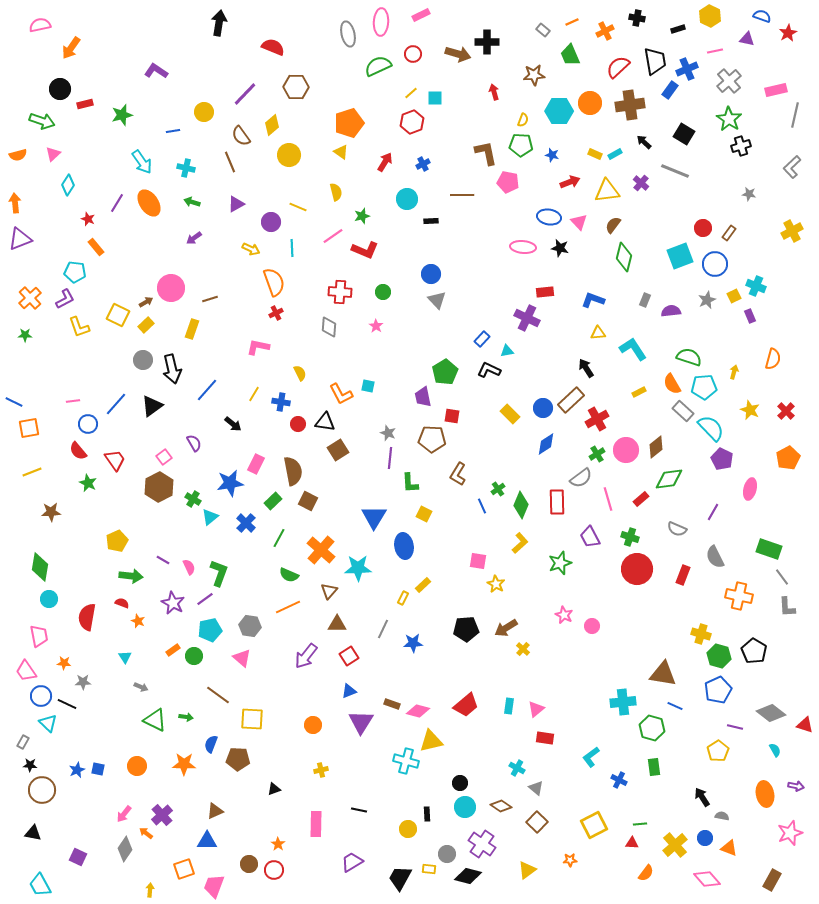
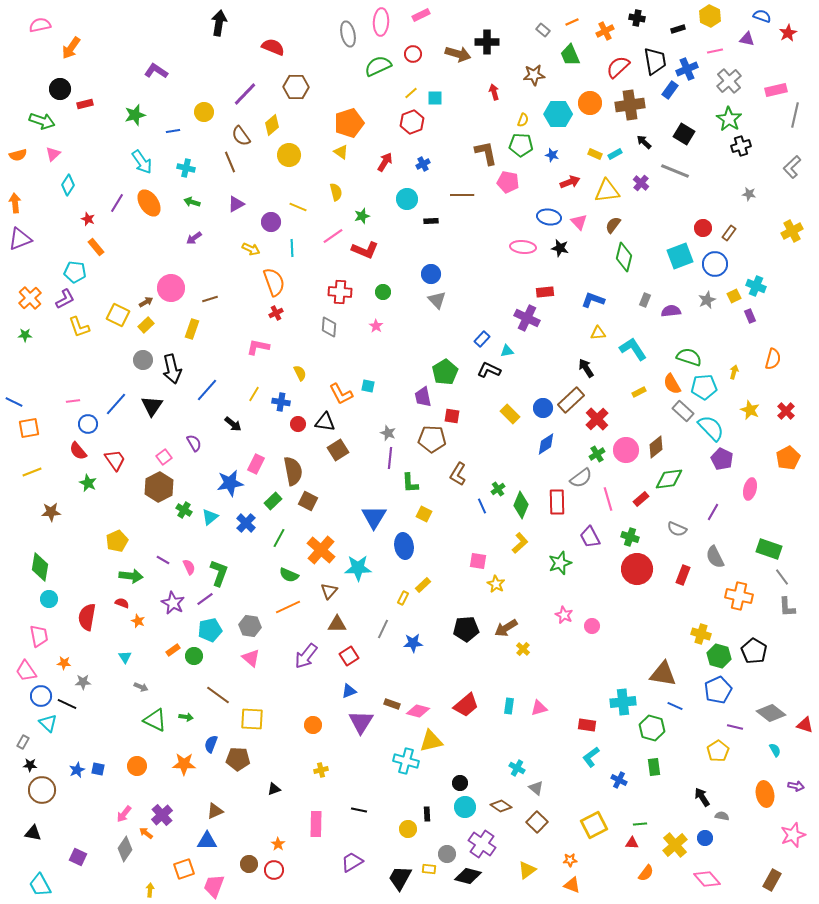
cyan hexagon at (559, 111): moved 1 px left, 3 px down
green star at (122, 115): moved 13 px right
black triangle at (152, 406): rotated 20 degrees counterclockwise
red cross at (597, 419): rotated 15 degrees counterclockwise
green cross at (193, 499): moved 9 px left, 11 px down
pink triangle at (242, 658): moved 9 px right
pink triangle at (536, 709): moved 3 px right, 1 px up; rotated 24 degrees clockwise
red rectangle at (545, 738): moved 42 px right, 13 px up
pink star at (790, 833): moved 3 px right, 2 px down
orange triangle at (729, 848): moved 157 px left, 37 px down
